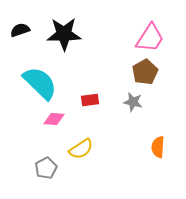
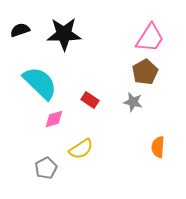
red rectangle: rotated 42 degrees clockwise
pink diamond: rotated 20 degrees counterclockwise
